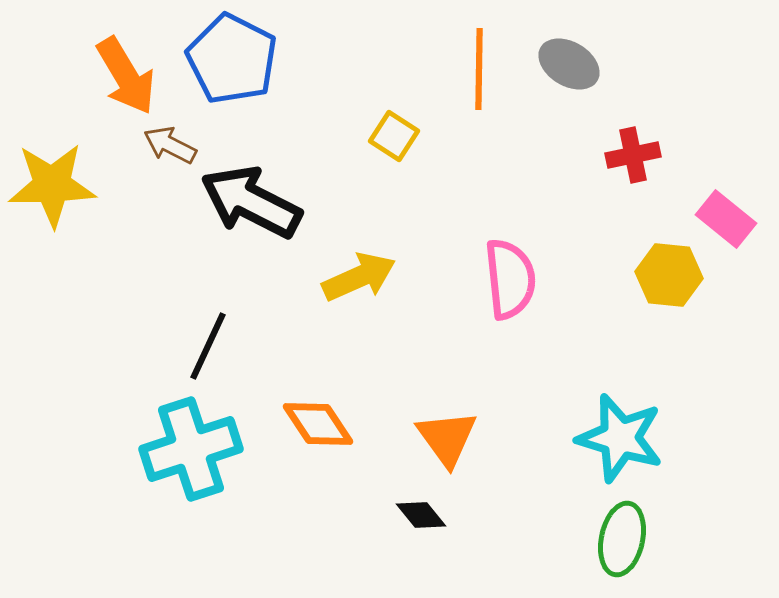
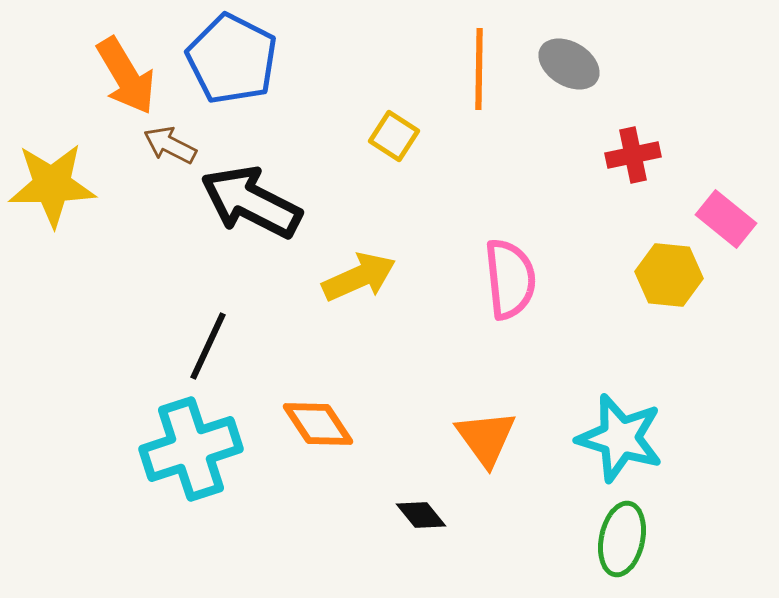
orange triangle: moved 39 px right
